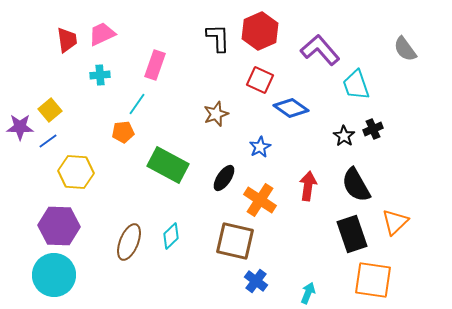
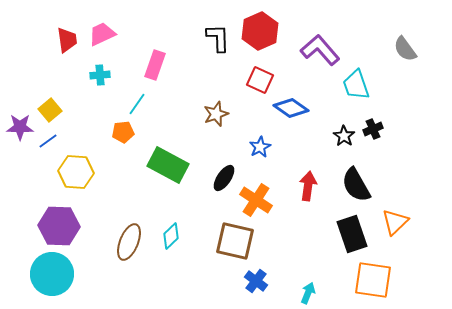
orange cross: moved 4 px left
cyan circle: moved 2 px left, 1 px up
